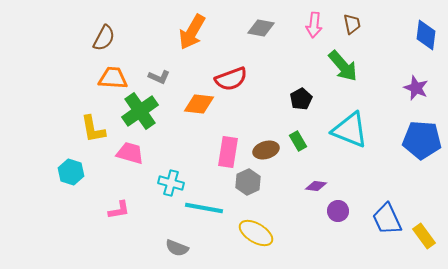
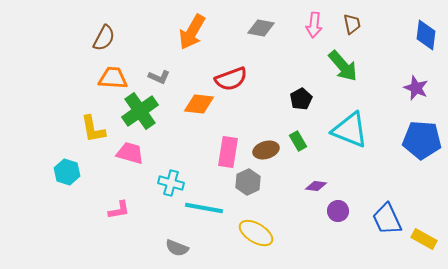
cyan hexagon: moved 4 px left
yellow rectangle: moved 3 px down; rotated 25 degrees counterclockwise
